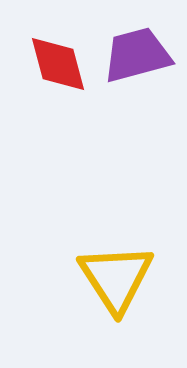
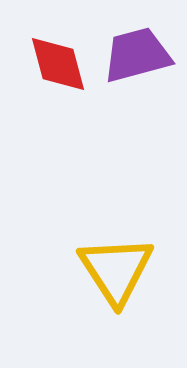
yellow triangle: moved 8 px up
